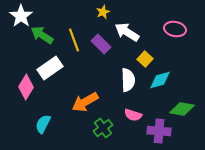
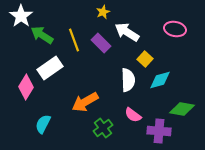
purple rectangle: moved 1 px up
pink semicircle: rotated 18 degrees clockwise
